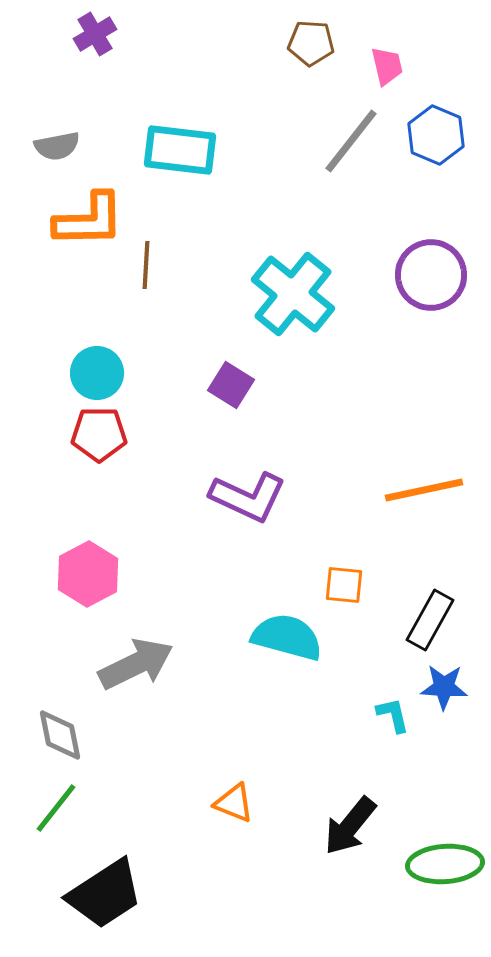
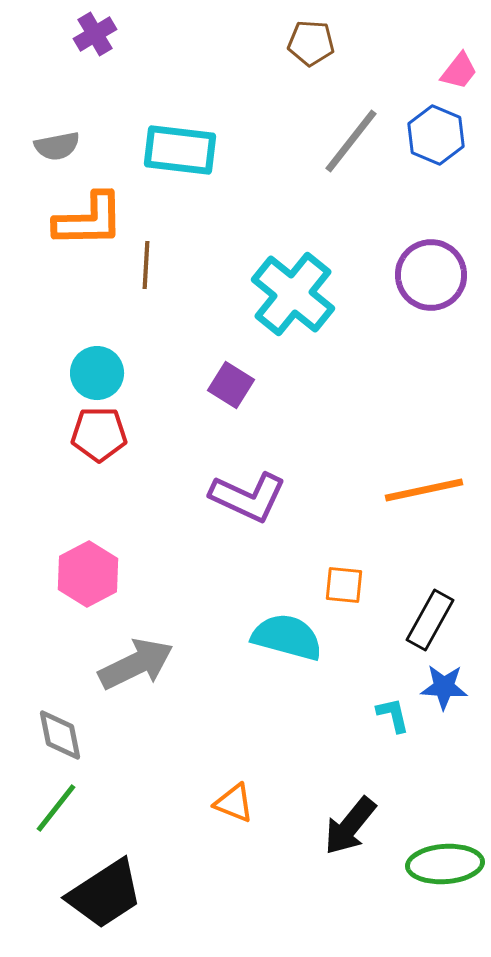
pink trapezoid: moved 72 px right, 5 px down; rotated 51 degrees clockwise
